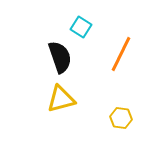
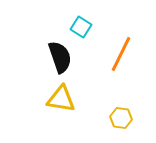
yellow triangle: rotated 24 degrees clockwise
